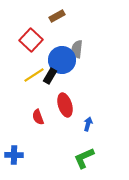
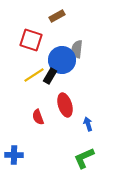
red square: rotated 25 degrees counterclockwise
blue arrow: rotated 32 degrees counterclockwise
